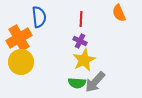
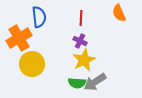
red line: moved 1 px up
yellow circle: moved 11 px right, 2 px down
gray arrow: rotated 15 degrees clockwise
